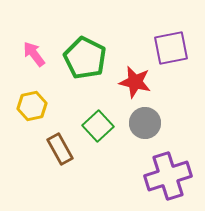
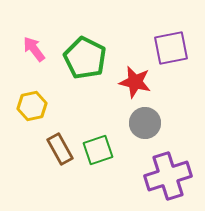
pink arrow: moved 5 px up
green square: moved 24 px down; rotated 24 degrees clockwise
